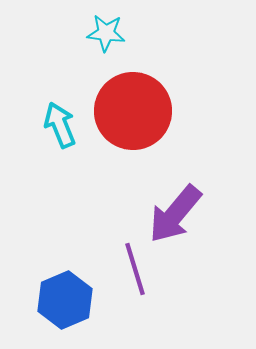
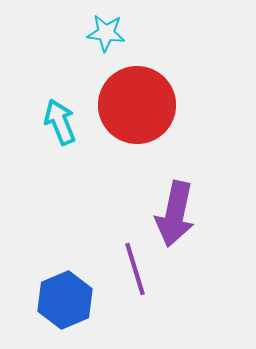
red circle: moved 4 px right, 6 px up
cyan arrow: moved 3 px up
purple arrow: rotated 28 degrees counterclockwise
